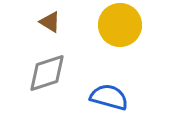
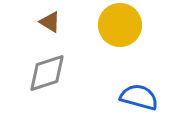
blue semicircle: moved 30 px right
